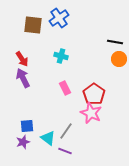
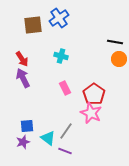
brown square: rotated 12 degrees counterclockwise
